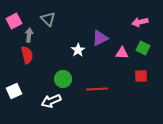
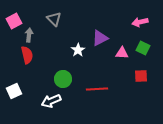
gray triangle: moved 6 px right
